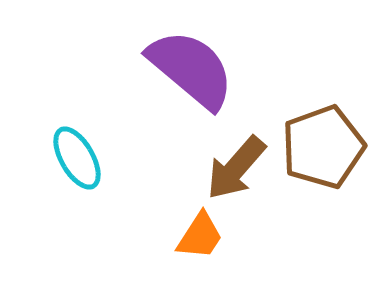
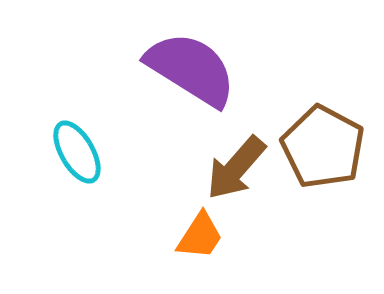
purple semicircle: rotated 8 degrees counterclockwise
brown pentagon: rotated 24 degrees counterclockwise
cyan ellipse: moved 6 px up
